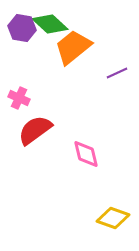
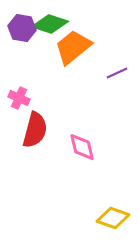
green diamond: rotated 24 degrees counterclockwise
red semicircle: rotated 141 degrees clockwise
pink diamond: moved 4 px left, 7 px up
